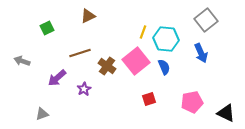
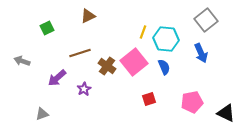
pink square: moved 2 px left, 1 px down
